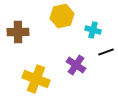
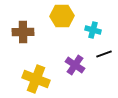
yellow hexagon: rotated 10 degrees clockwise
brown cross: moved 5 px right
black line: moved 2 px left, 2 px down
purple cross: moved 1 px left
